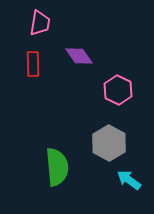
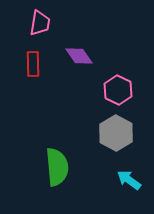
gray hexagon: moved 7 px right, 10 px up
